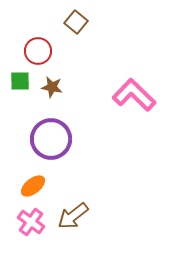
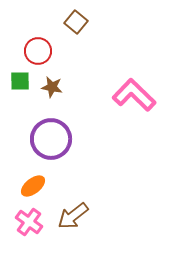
pink cross: moved 2 px left
